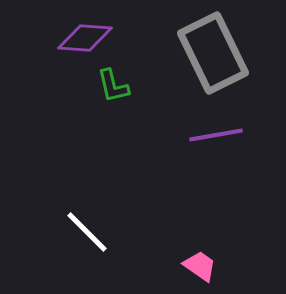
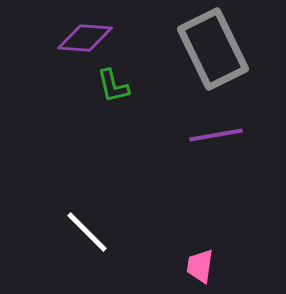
gray rectangle: moved 4 px up
pink trapezoid: rotated 117 degrees counterclockwise
